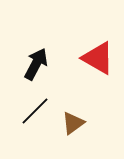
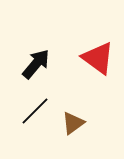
red triangle: rotated 6 degrees clockwise
black arrow: rotated 12 degrees clockwise
